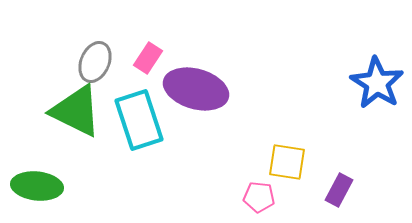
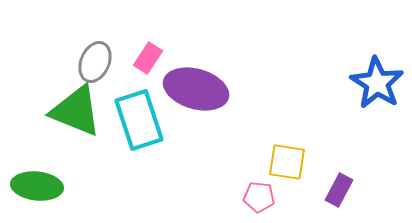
green triangle: rotated 4 degrees counterclockwise
